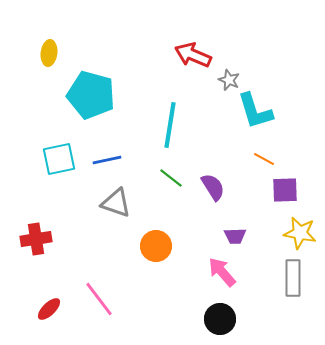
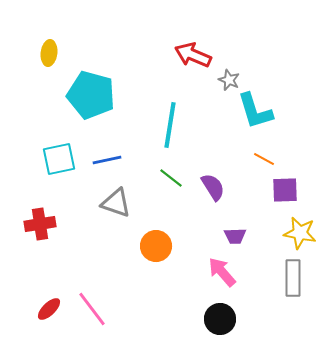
red cross: moved 4 px right, 15 px up
pink line: moved 7 px left, 10 px down
